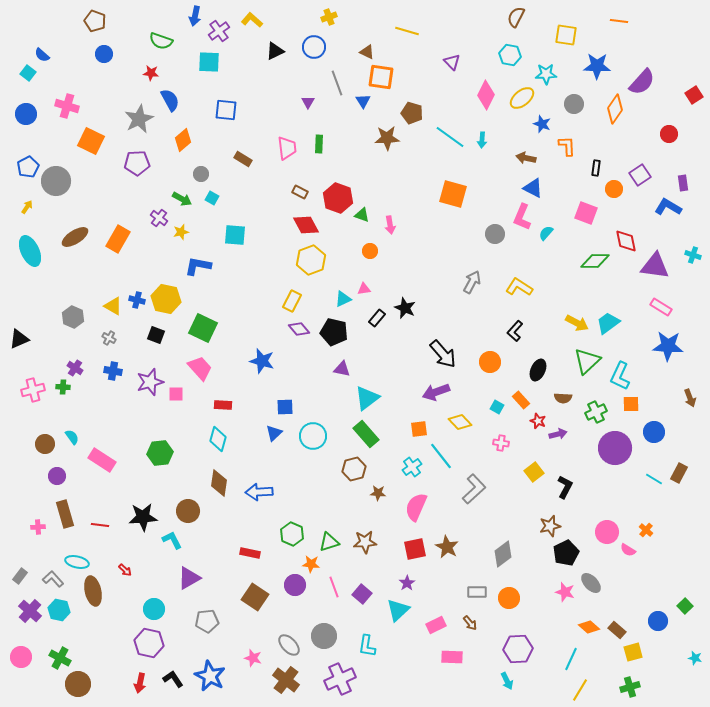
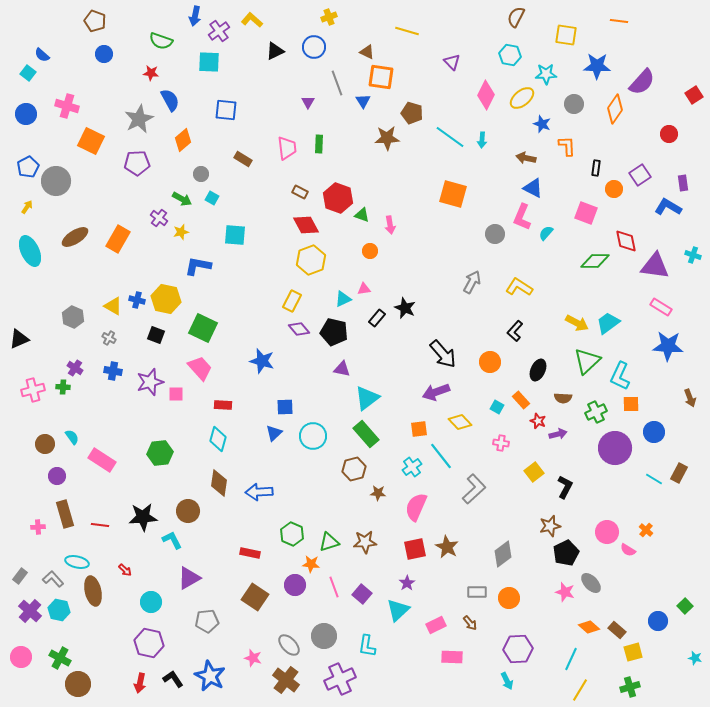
cyan circle at (154, 609): moved 3 px left, 7 px up
